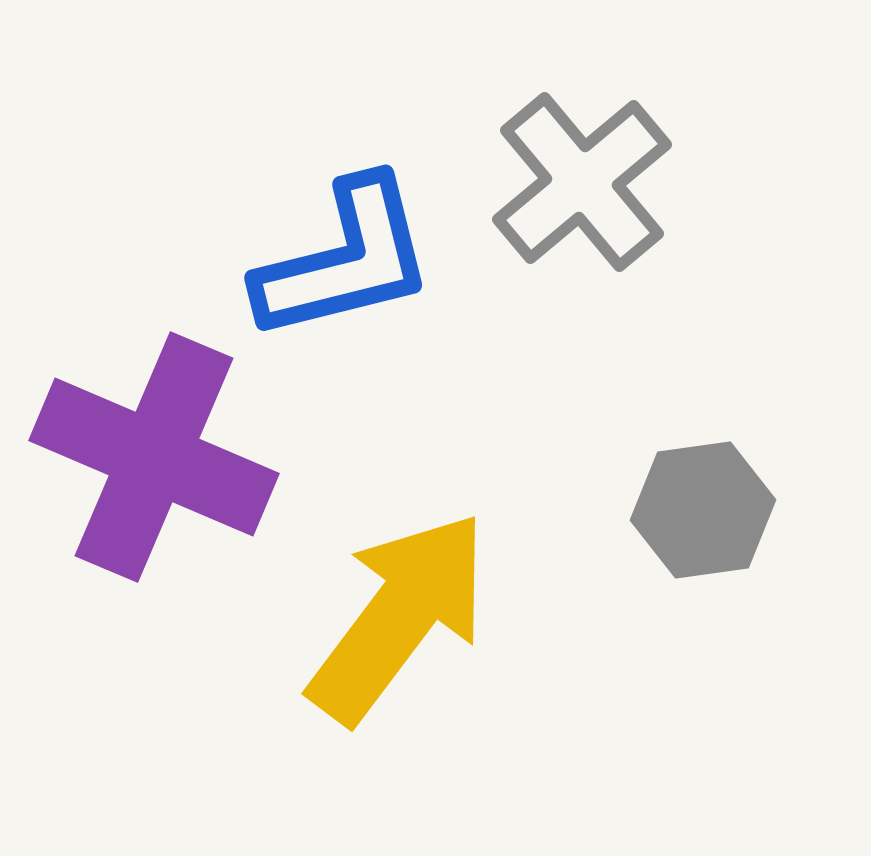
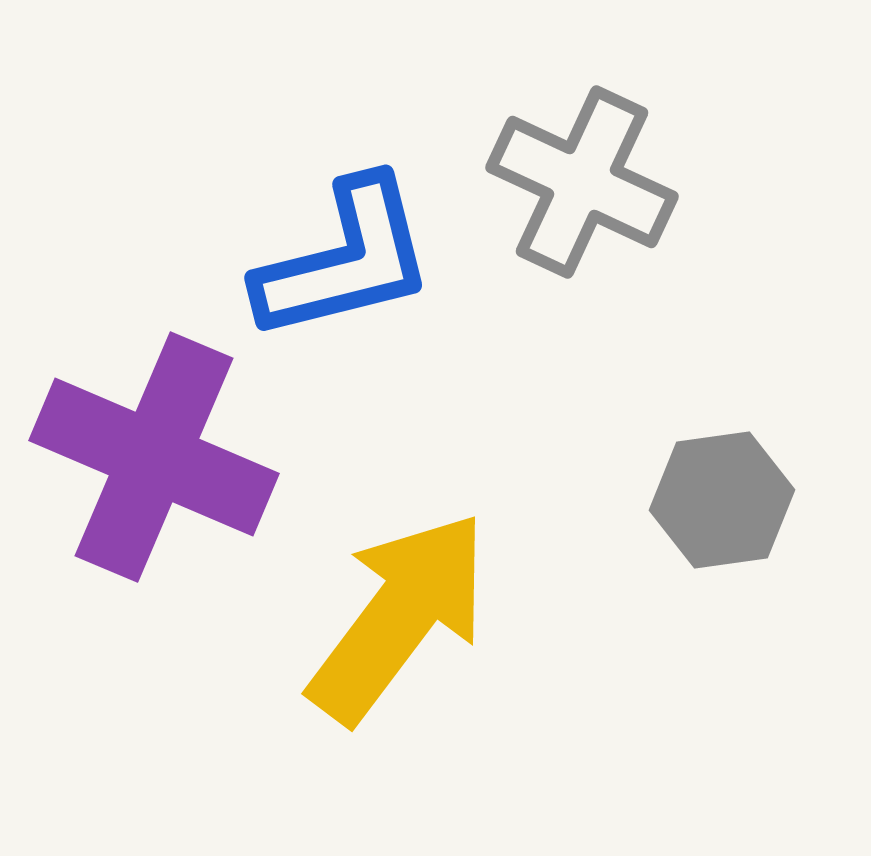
gray cross: rotated 25 degrees counterclockwise
gray hexagon: moved 19 px right, 10 px up
